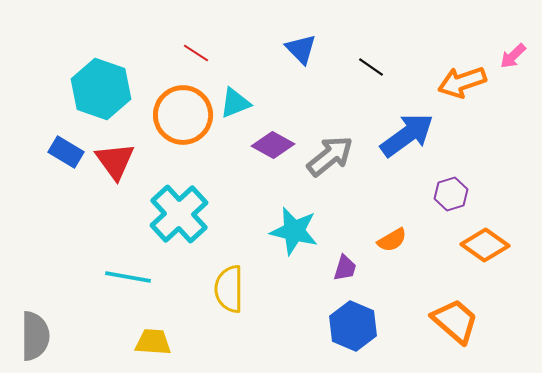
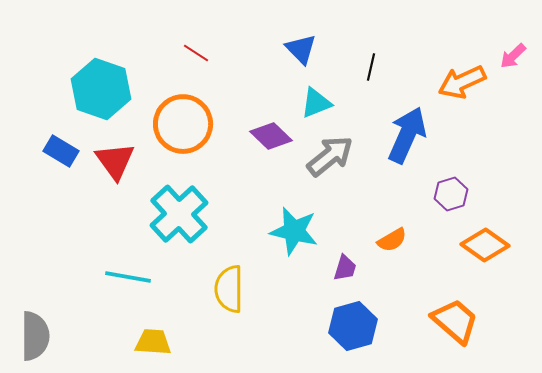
black line: rotated 68 degrees clockwise
orange arrow: rotated 6 degrees counterclockwise
cyan triangle: moved 81 px right
orange circle: moved 9 px down
blue arrow: rotated 30 degrees counterclockwise
purple diamond: moved 2 px left, 9 px up; rotated 15 degrees clockwise
blue rectangle: moved 5 px left, 1 px up
blue hexagon: rotated 21 degrees clockwise
